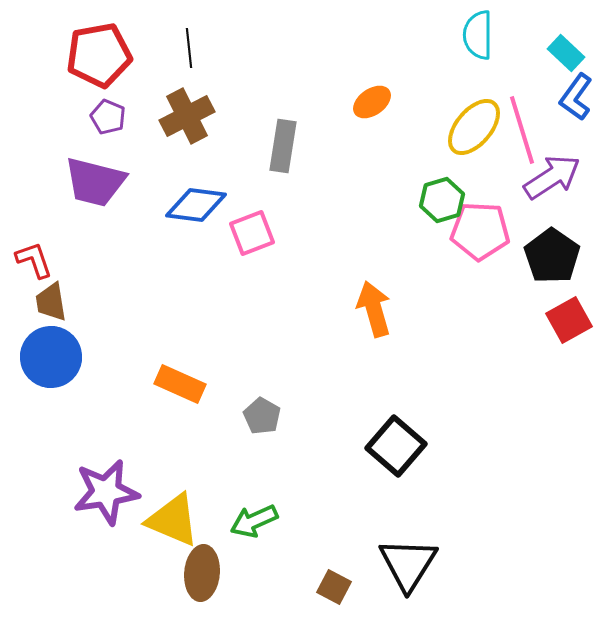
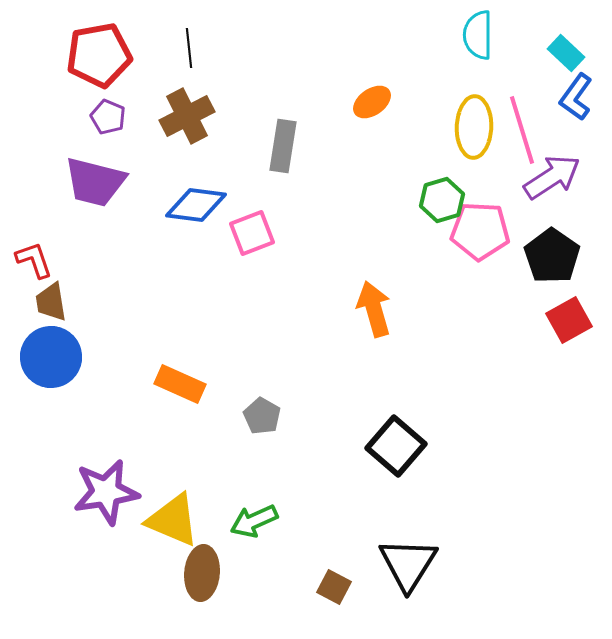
yellow ellipse: rotated 38 degrees counterclockwise
